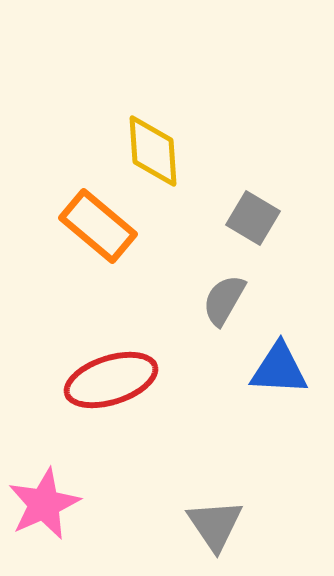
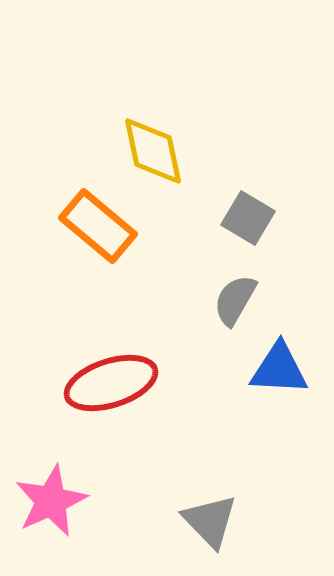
yellow diamond: rotated 8 degrees counterclockwise
gray square: moved 5 px left
gray semicircle: moved 11 px right
red ellipse: moved 3 px down
pink star: moved 7 px right, 3 px up
gray triangle: moved 5 px left, 4 px up; rotated 10 degrees counterclockwise
